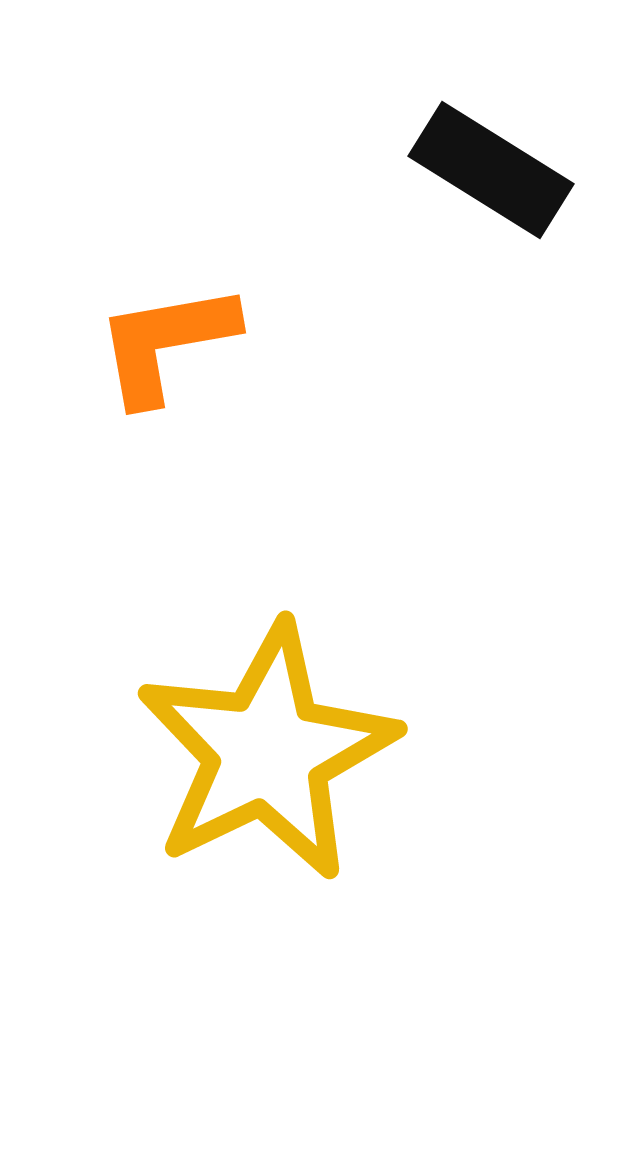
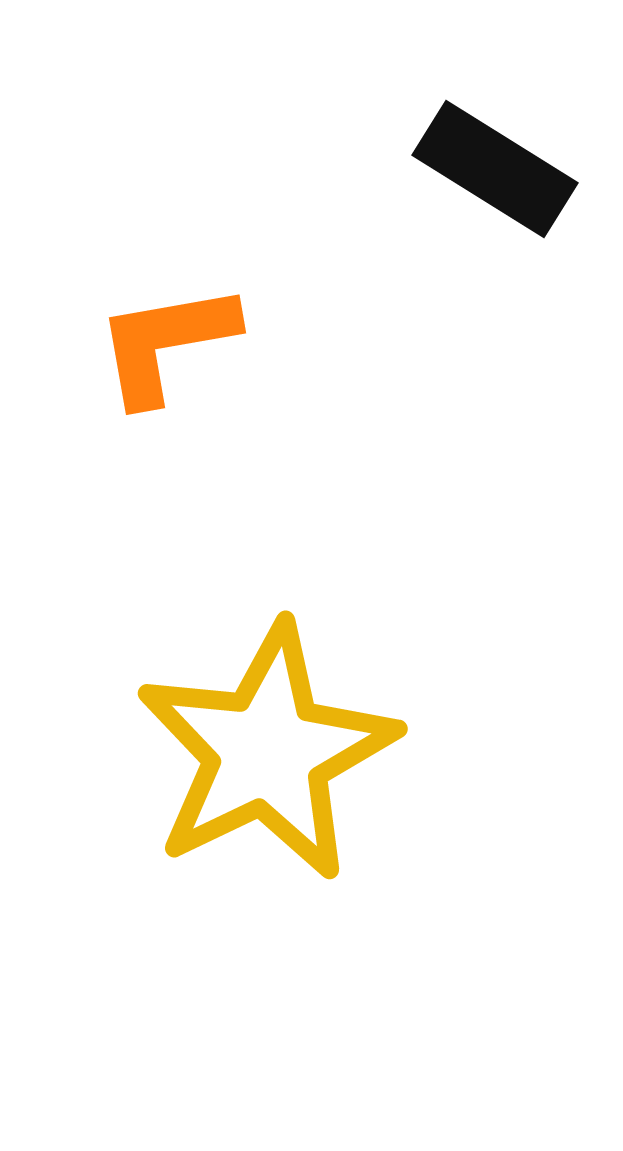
black rectangle: moved 4 px right, 1 px up
